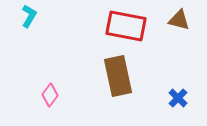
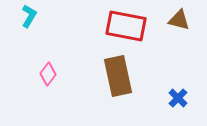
pink diamond: moved 2 px left, 21 px up
